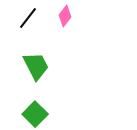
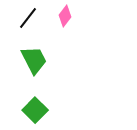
green trapezoid: moved 2 px left, 6 px up
green square: moved 4 px up
